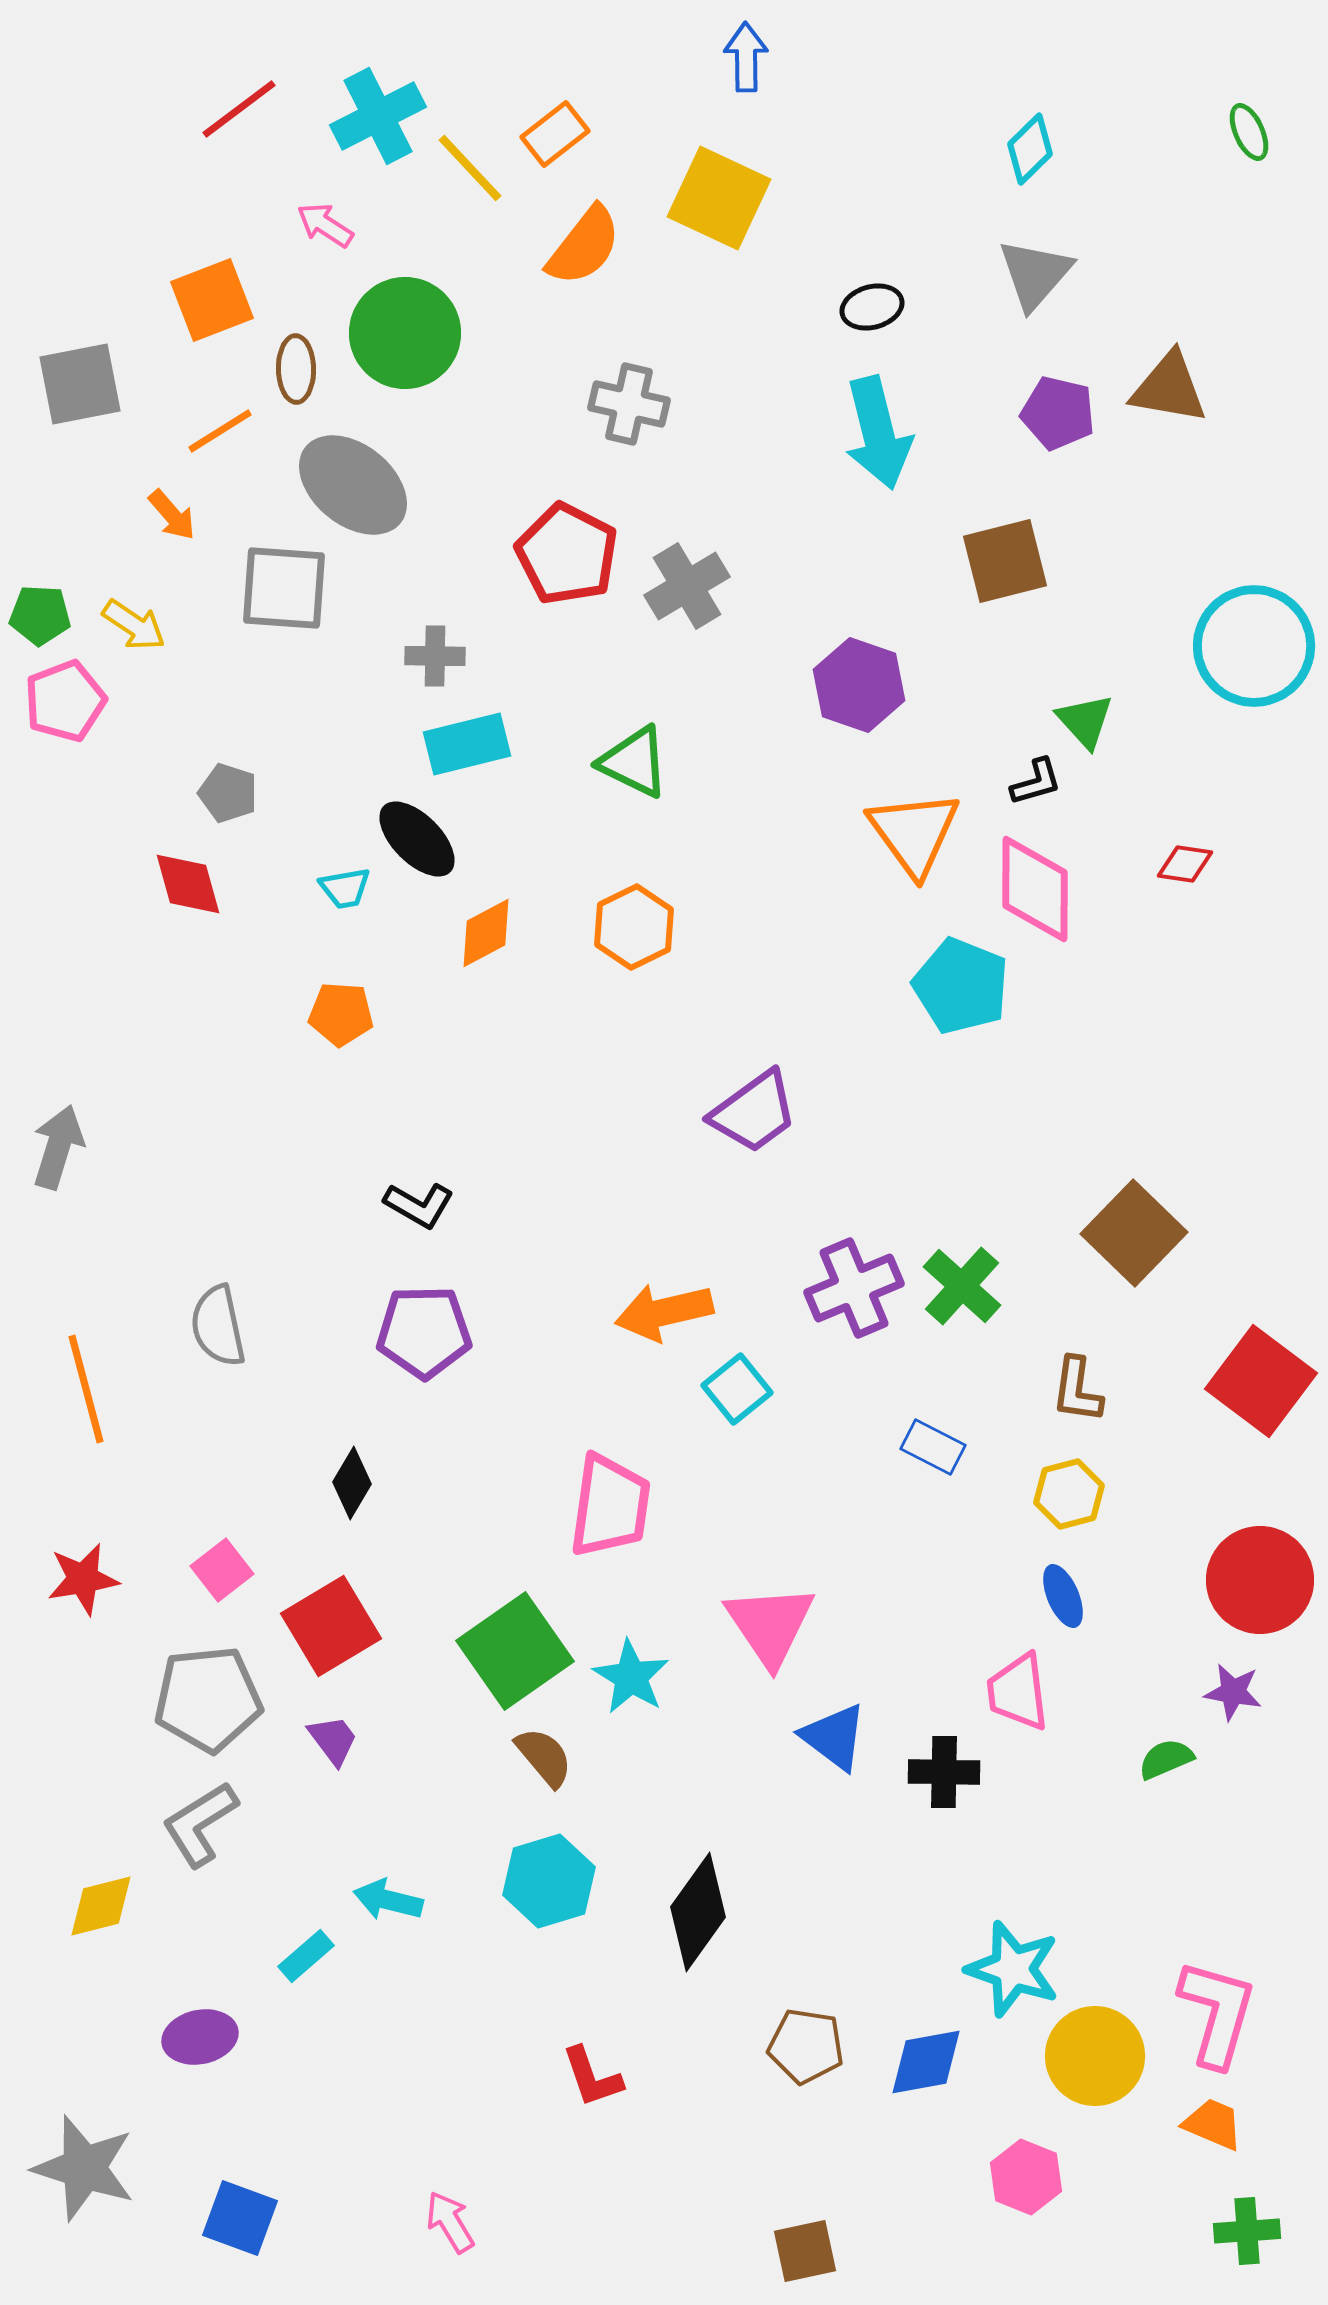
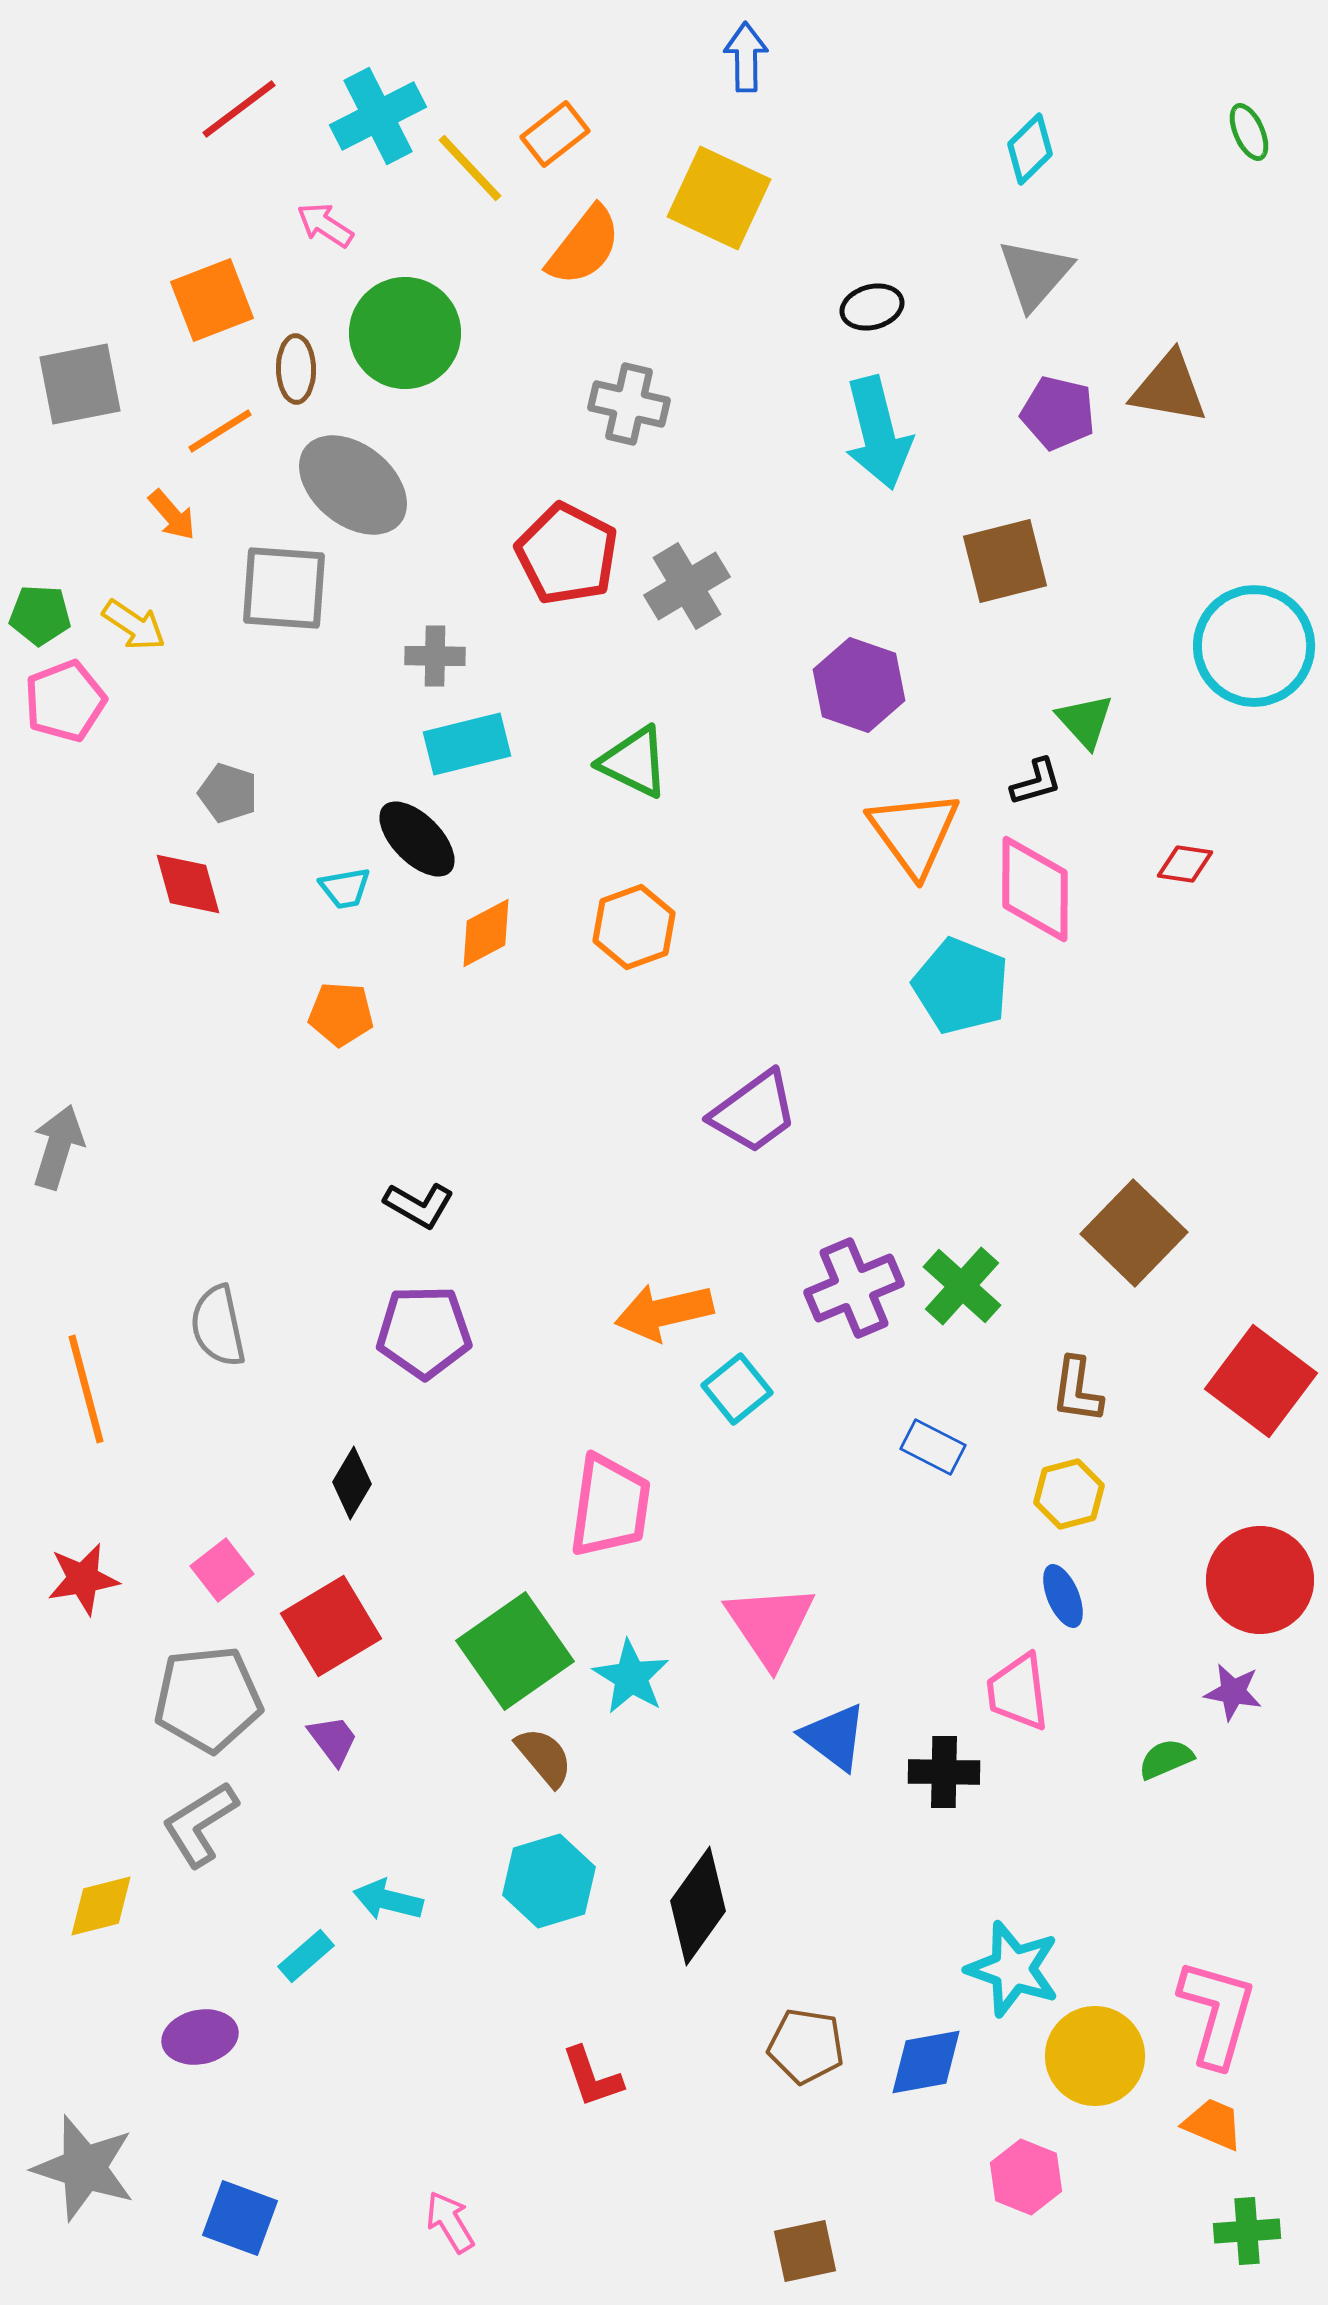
orange hexagon at (634, 927): rotated 6 degrees clockwise
black diamond at (698, 1912): moved 6 px up
